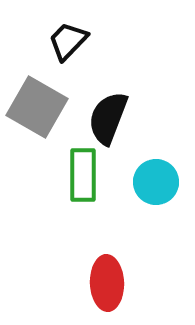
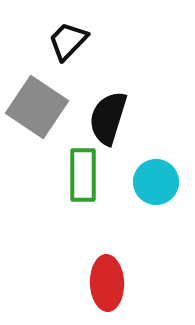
gray square: rotated 4 degrees clockwise
black semicircle: rotated 4 degrees counterclockwise
